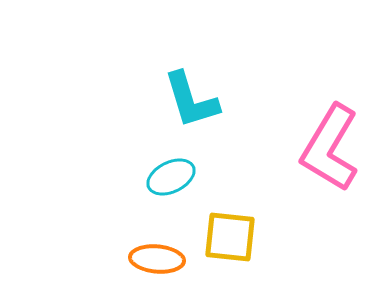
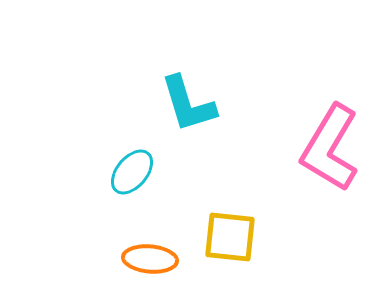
cyan L-shape: moved 3 px left, 4 px down
cyan ellipse: moved 39 px left, 5 px up; rotated 24 degrees counterclockwise
orange ellipse: moved 7 px left
